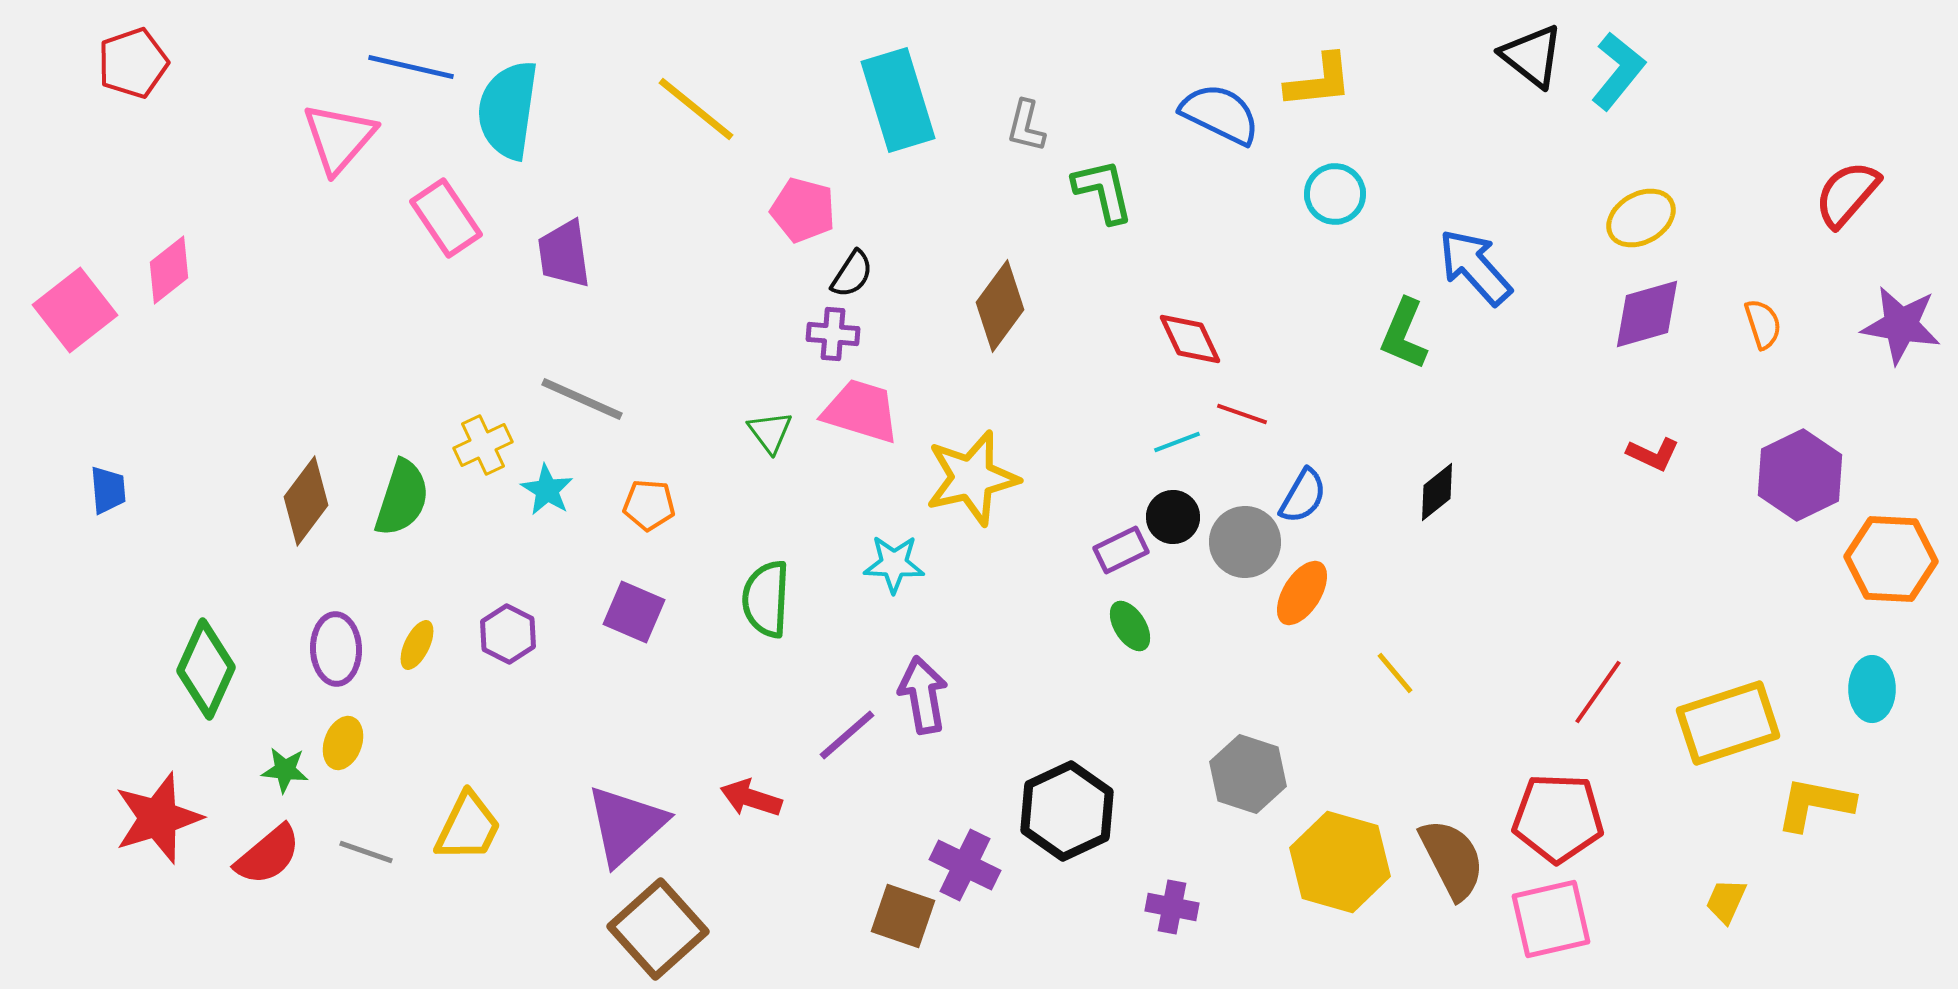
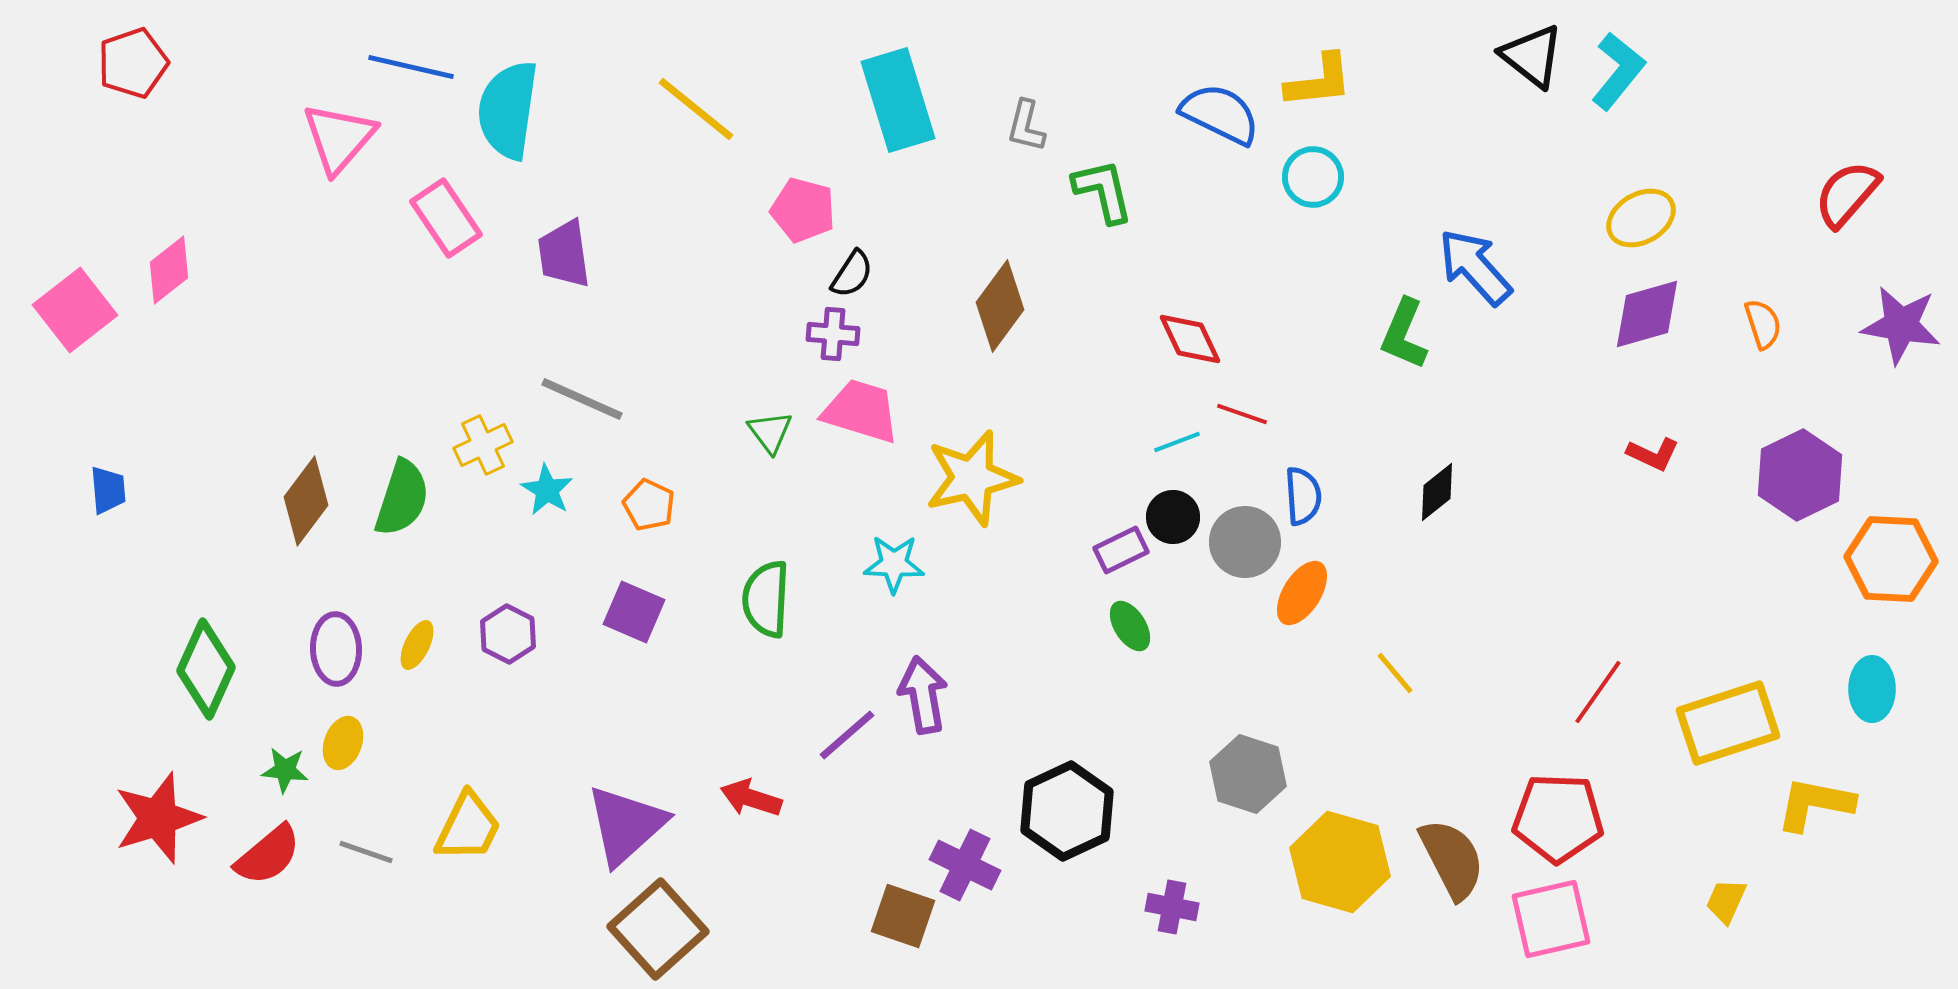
cyan circle at (1335, 194): moved 22 px left, 17 px up
blue semicircle at (1303, 496): rotated 34 degrees counterclockwise
orange pentagon at (649, 505): rotated 21 degrees clockwise
